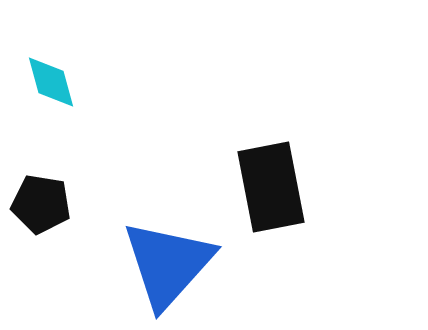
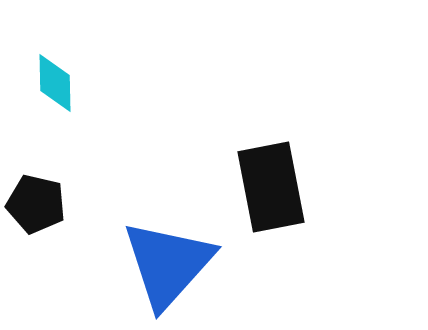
cyan diamond: moved 4 px right, 1 px down; rotated 14 degrees clockwise
black pentagon: moved 5 px left; rotated 4 degrees clockwise
